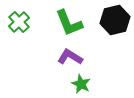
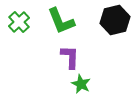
green L-shape: moved 8 px left, 2 px up
purple L-shape: rotated 60 degrees clockwise
